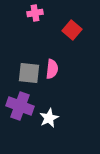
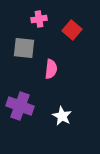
pink cross: moved 4 px right, 6 px down
pink semicircle: moved 1 px left
gray square: moved 5 px left, 25 px up
white star: moved 13 px right, 2 px up; rotated 18 degrees counterclockwise
